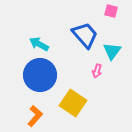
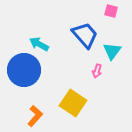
blue circle: moved 16 px left, 5 px up
